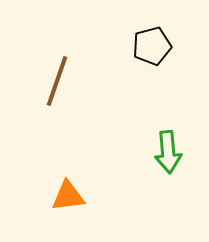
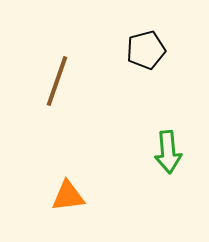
black pentagon: moved 6 px left, 4 px down
